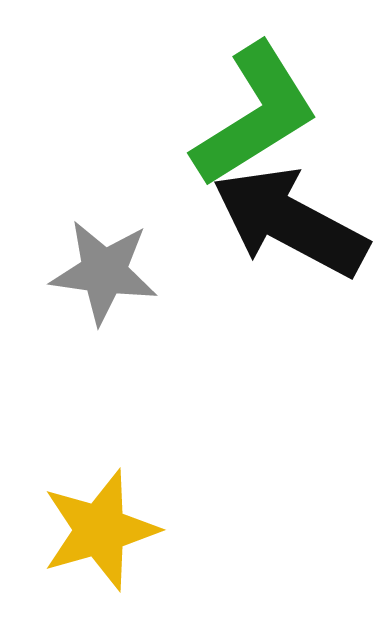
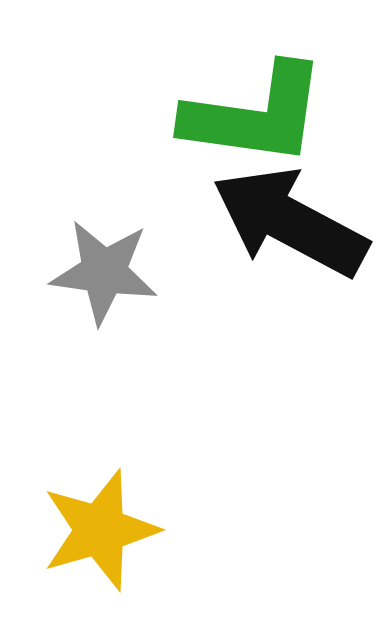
green L-shape: rotated 40 degrees clockwise
